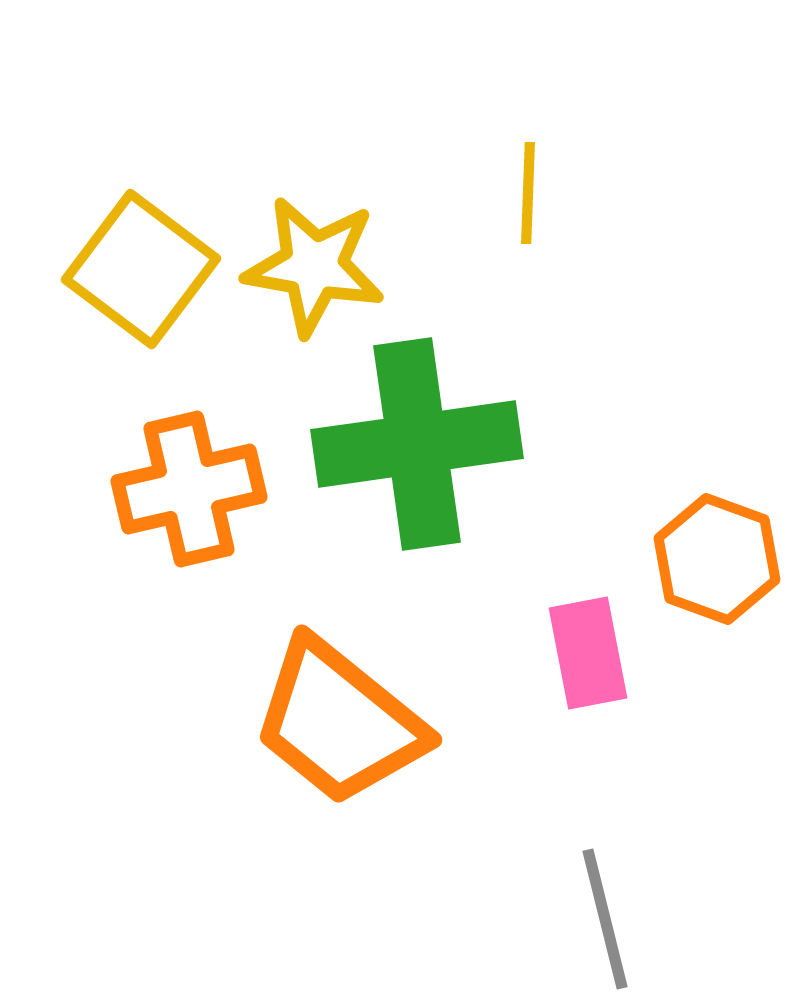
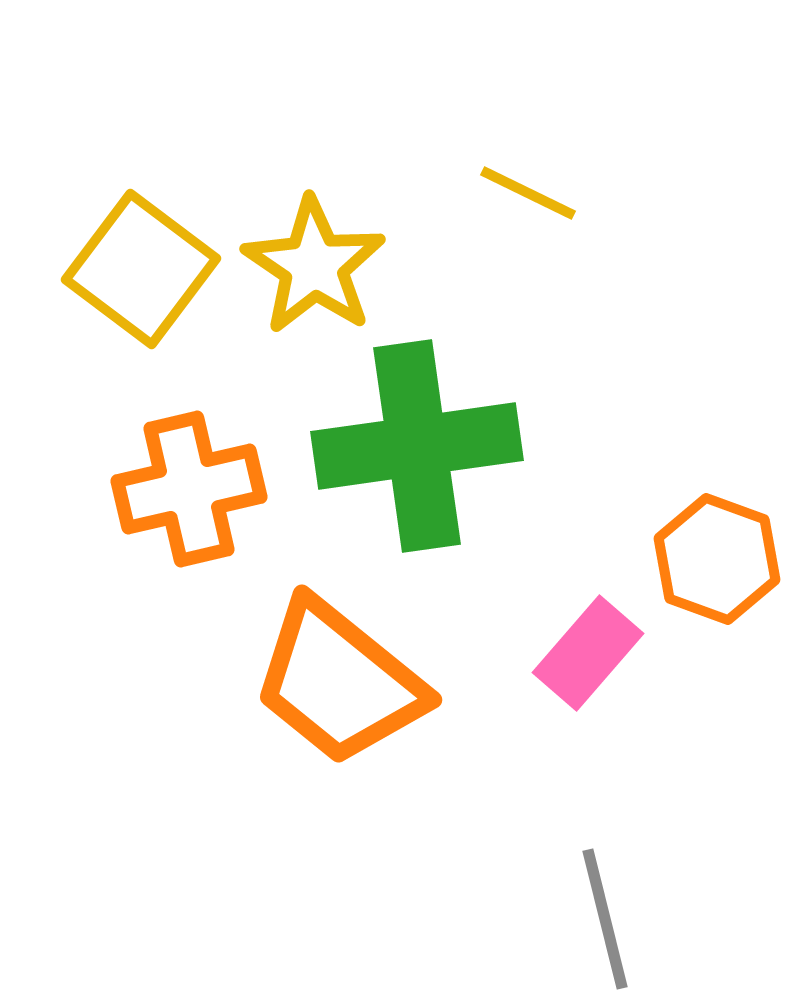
yellow line: rotated 66 degrees counterclockwise
yellow star: rotated 24 degrees clockwise
green cross: moved 2 px down
pink rectangle: rotated 52 degrees clockwise
orange trapezoid: moved 40 px up
